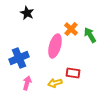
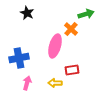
green arrow: moved 4 px left, 21 px up; rotated 105 degrees clockwise
blue cross: rotated 12 degrees clockwise
red rectangle: moved 1 px left, 3 px up; rotated 16 degrees counterclockwise
yellow arrow: rotated 16 degrees clockwise
